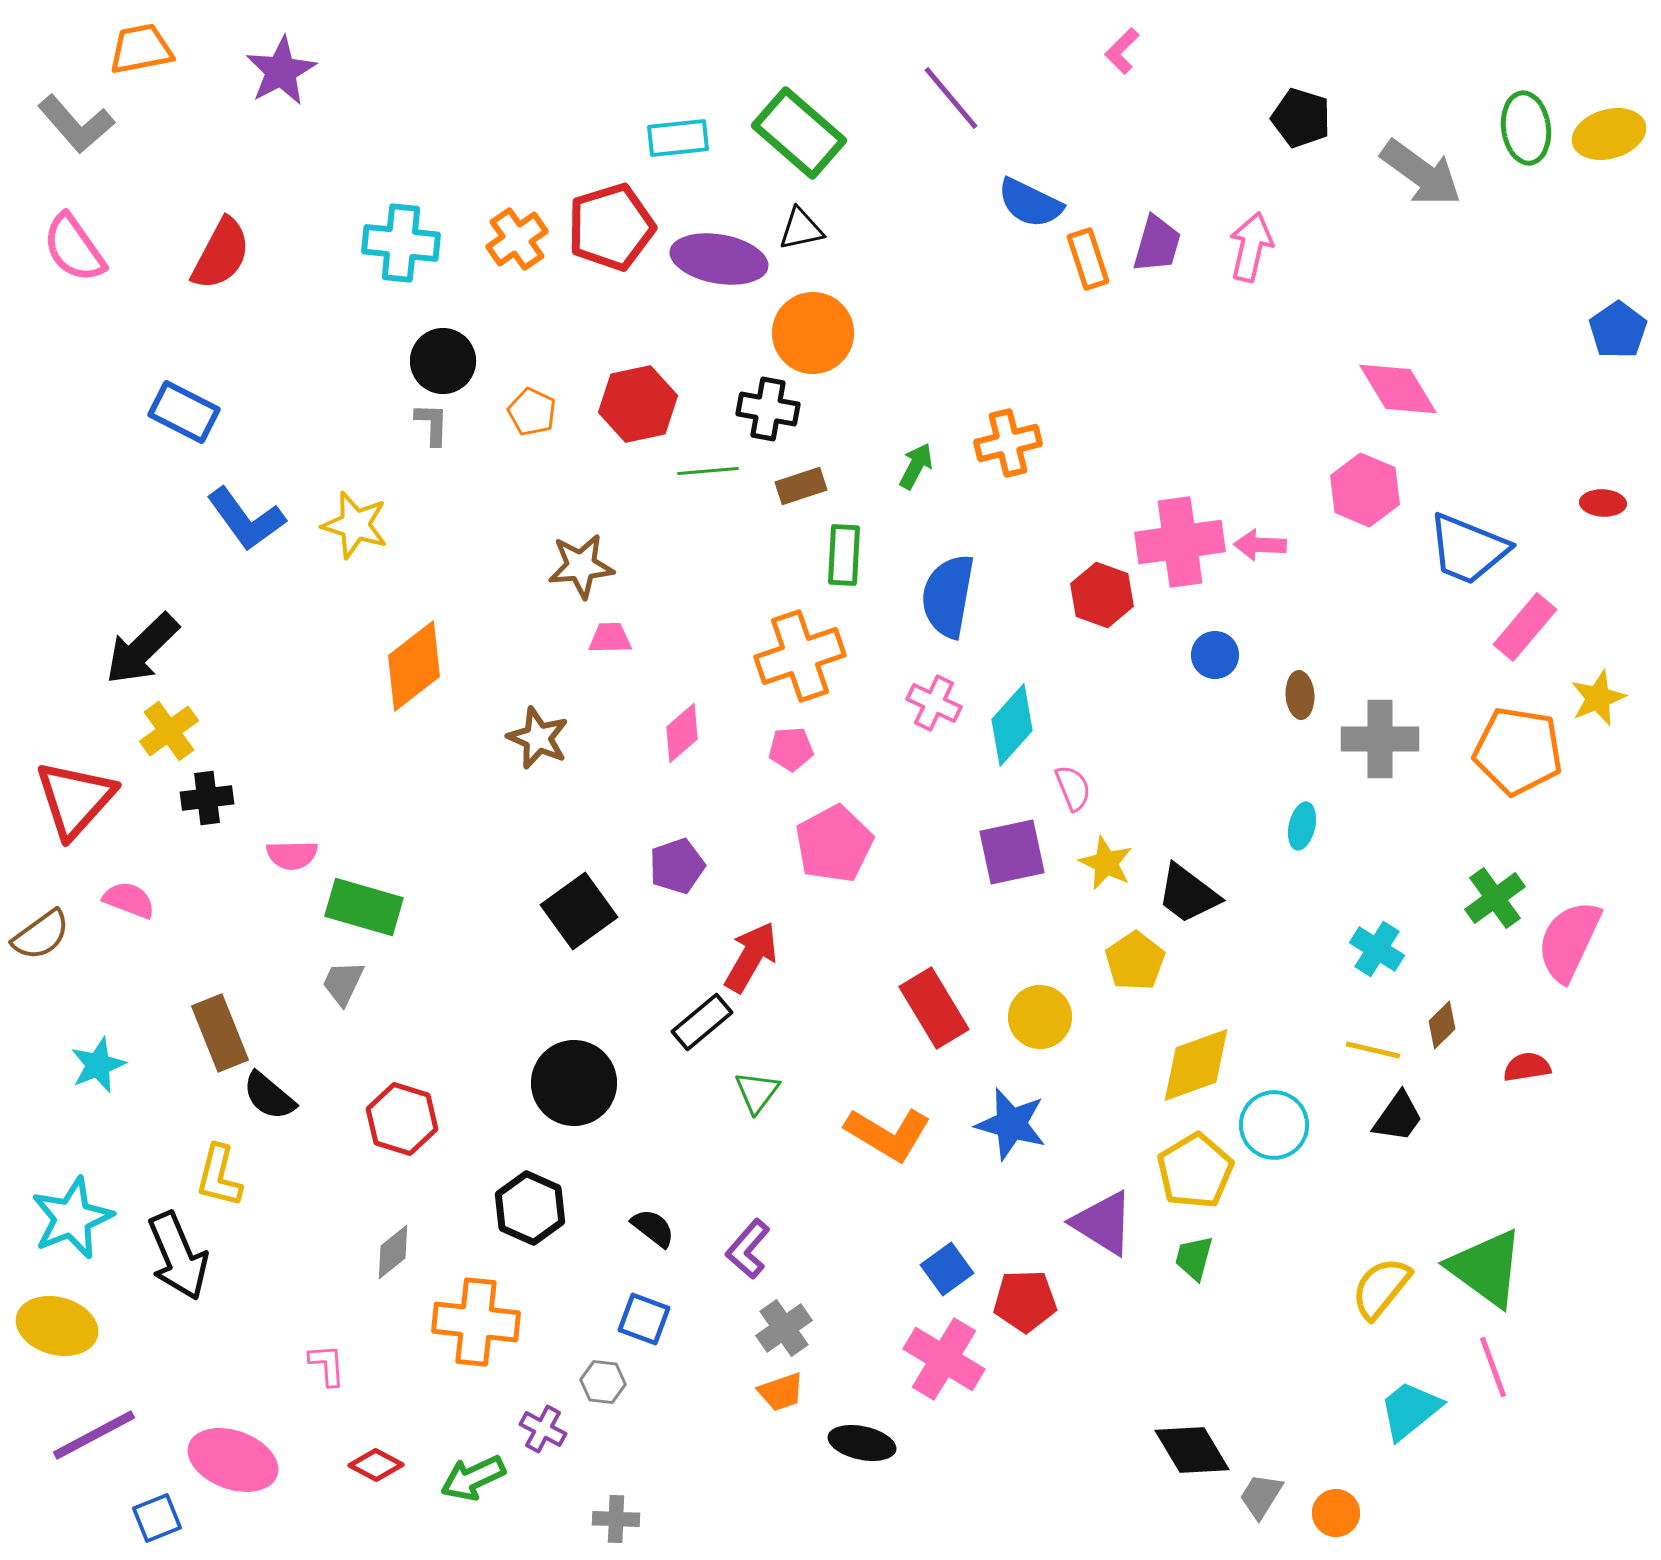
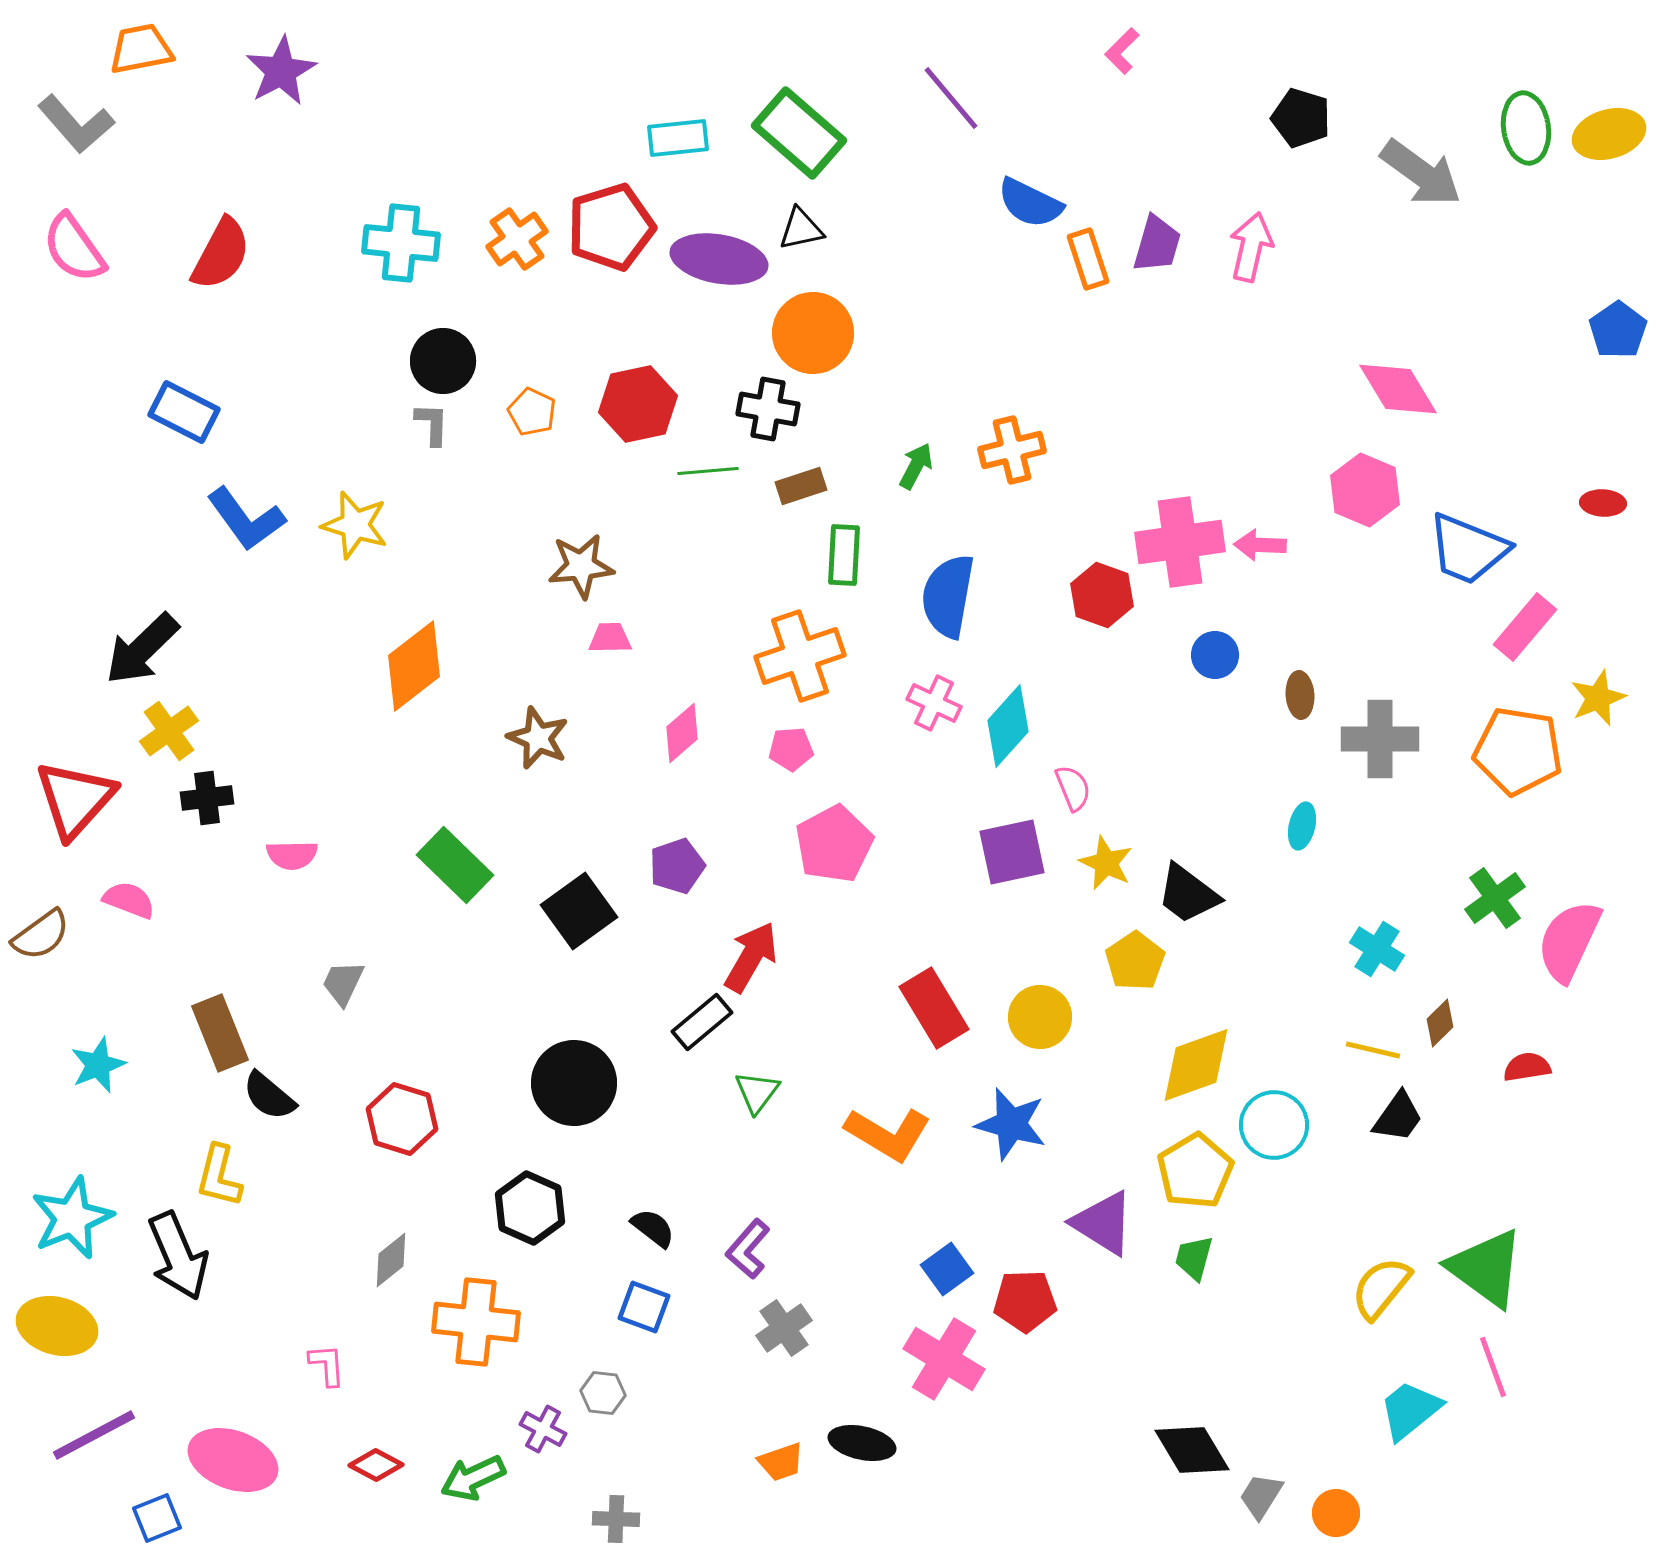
orange cross at (1008, 443): moved 4 px right, 7 px down
cyan diamond at (1012, 725): moved 4 px left, 1 px down
green rectangle at (364, 907): moved 91 px right, 42 px up; rotated 28 degrees clockwise
brown diamond at (1442, 1025): moved 2 px left, 2 px up
gray diamond at (393, 1252): moved 2 px left, 8 px down
blue square at (644, 1319): moved 12 px up
gray hexagon at (603, 1382): moved 11 px down
orange trapezoid at (781, 1392): moved 70 px down
